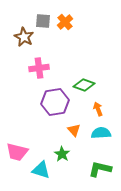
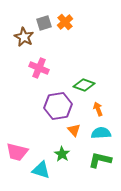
gray square: moved 1 px right, 2 px down; rotated 21 degrees counterclockwise
pink cross: rotated 30 degrees clockwise
purple hexagon: moved 3 px right, 4 px down
green L-shape: moved 9 px up
